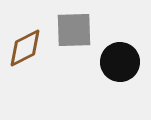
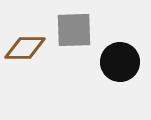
brown diamond: rotated 27 degrees clockwise
